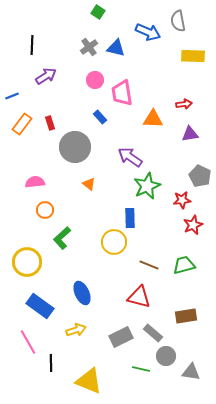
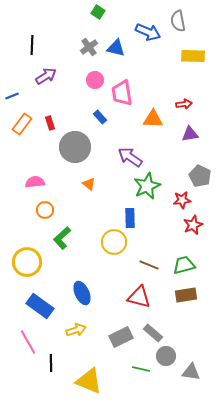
brown rectangle at (186, 316): moved 21 px up
